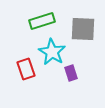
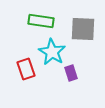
green rectangle: moved 1 px left; rotated 25 degrees clockwise
